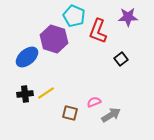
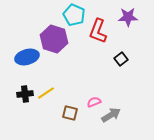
cyan pentagon: moved 1 px up
blue ellipse: rotated 25 degrees clockwise
